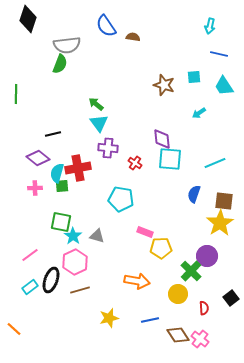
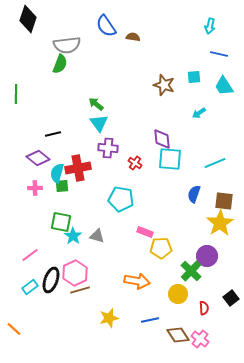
pink hexagon at (75, 262): moved 11 px down
